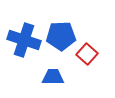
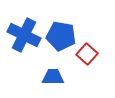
blue pentagon: rotated 12 degrees clockwise
blue cross: moved 5 px up; rotated 8 degrees clockwise
